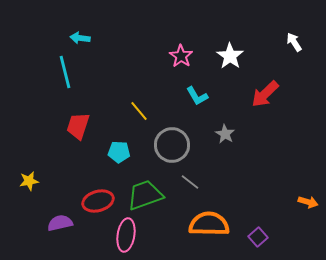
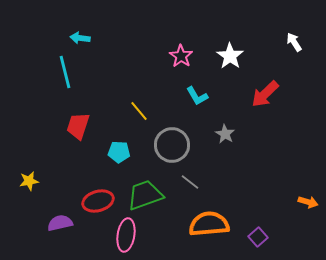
orange semicircle: rotated 6 degrees counterclockwise
